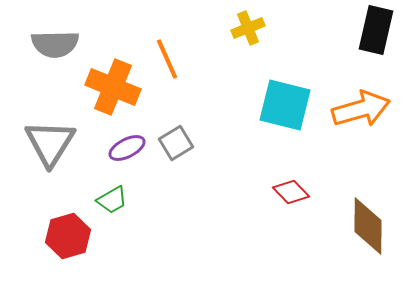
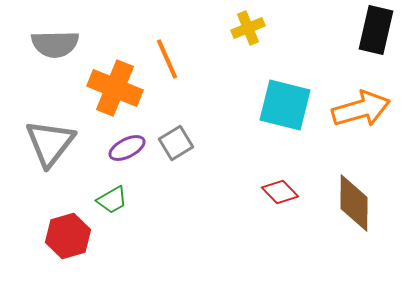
orange cross: moved 2 px right, 1 px down
gray triangle: rotated 6 degrees clockwise
red diamond: moved 11 px left
brown diamond: moved 14 px left, 23 px up
